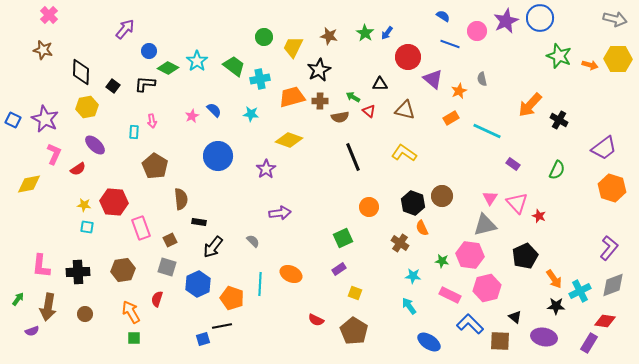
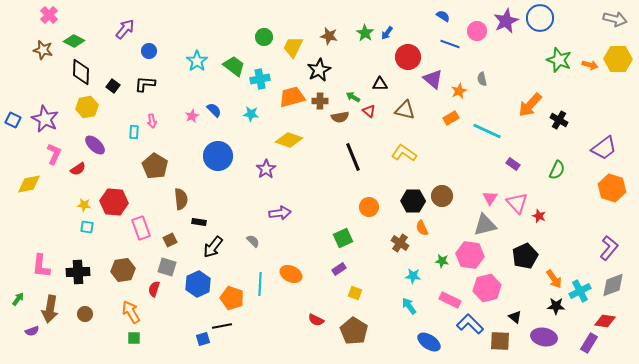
green star at (559, 56): moved 4 px down
green diamond at (168, 68): moved 94 px left, 27 px up
black hexagon at (413, 203): moved 2 px up; rotated 20 degrees counterclockwise
pink rectangle at (450, 295): moved 5 px down
red semicircle at (157, 299): moved 3 px left, 10 px up
brown arrow at (48, 307): moved 2 px right, 2 px down
